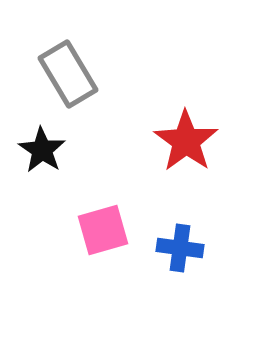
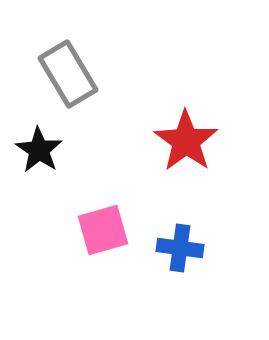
black star: moved 3 px left
